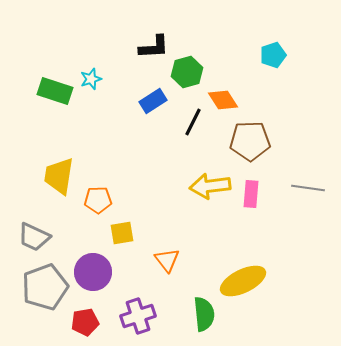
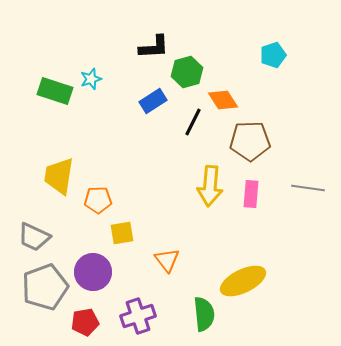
yellow arrow: rotated 78 degrees counterclockwise
